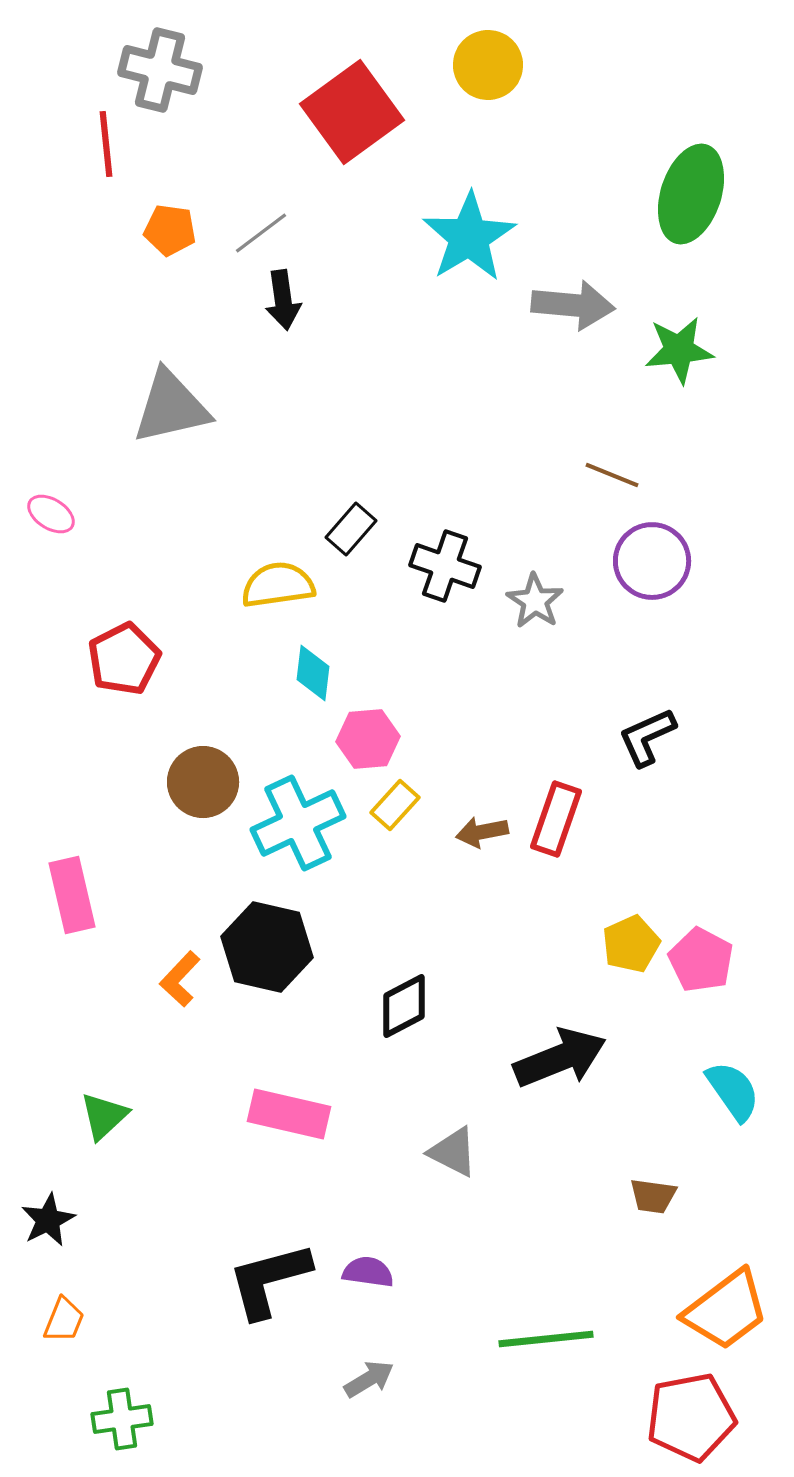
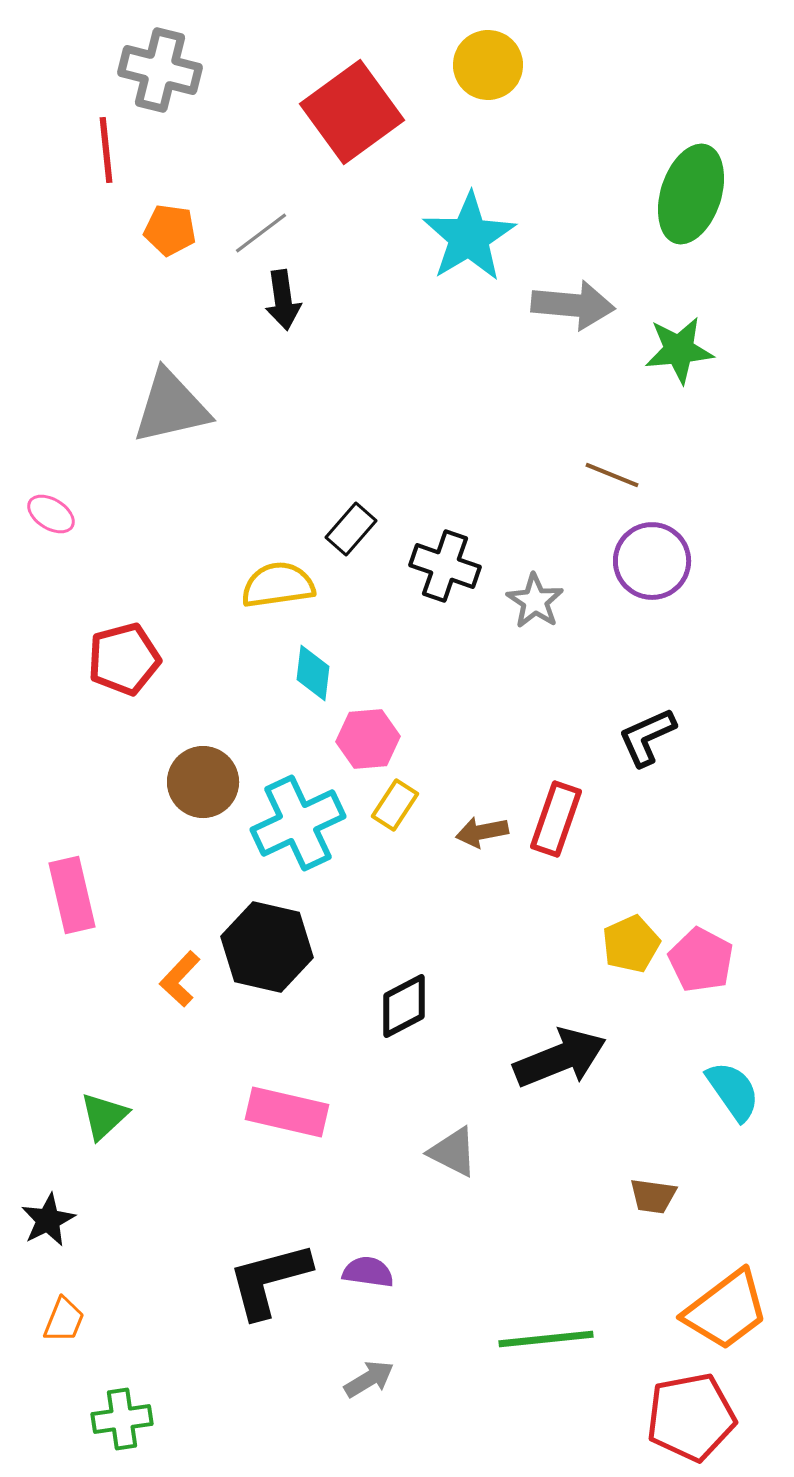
red line at (106, 144): moved 6 px down
red pentagon at (124, 659): rotated 12 degrees clockwise
yellow rectangle at (395, 805): rotated 9 degrees counterclockwise
pink rectangle at (289, 1114): moved 2 px left, 2 px up
